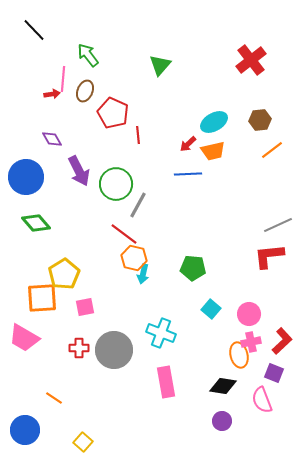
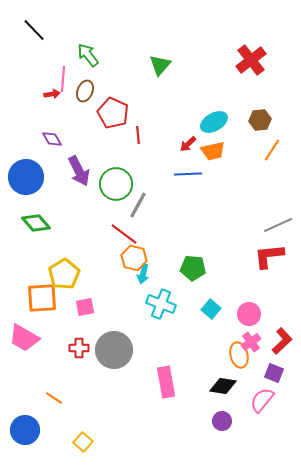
orange line at (272, 150): rotated 20 degrees counterclockwise
cyan cross at (161, 333): moved 29 px up
pink cross at (251, 342): rotated 24 degrees counterclockwise
pink semicircle at (262, 400): rotated 60 degrees clockwise
